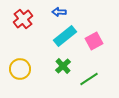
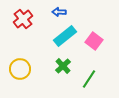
pink square: rotated 24 degrees counterclockwise
green line: rotated 24 degrees counterclockwise
